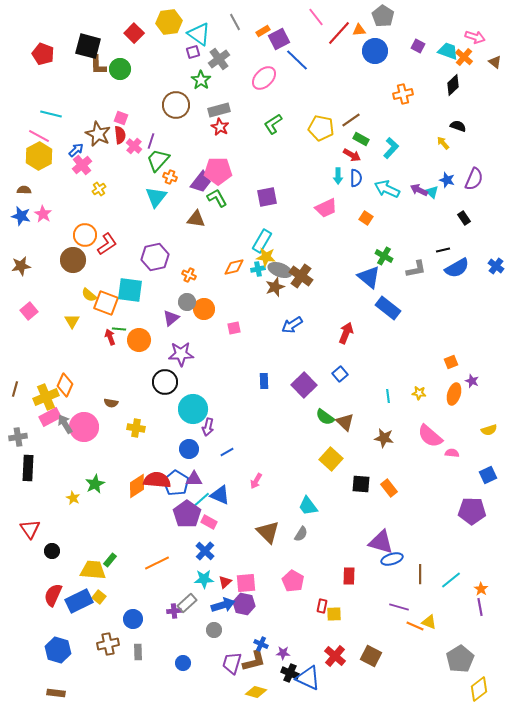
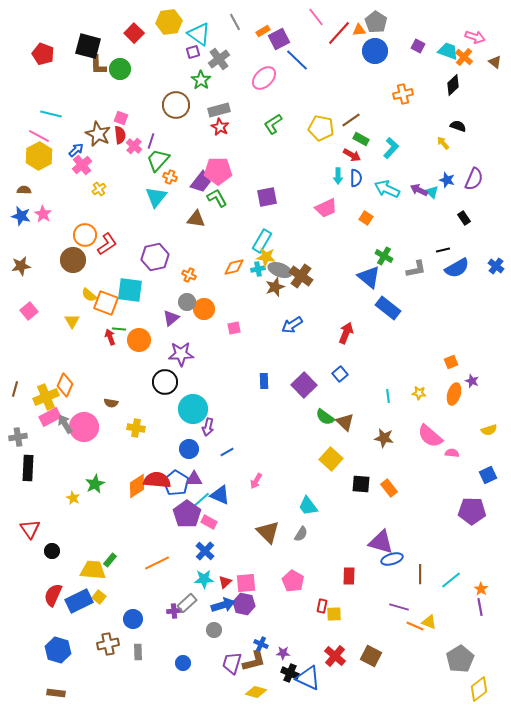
gray pentagon at (383, 16): moved 7 px left, 6 px down
